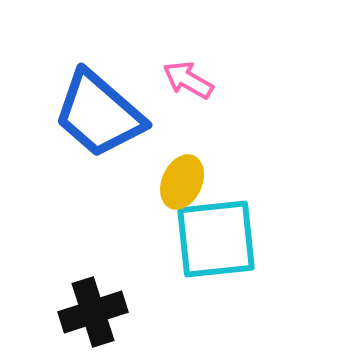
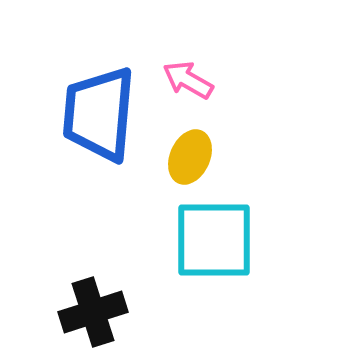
blue trapezoid: rotated 54 degrees clockwise
yellow ellipse: moved 8 px right, 25 px up
cyan square: moved 2 px left, 1 px down; rotated 6 degrees clockwise
